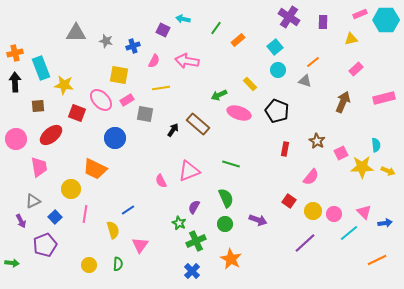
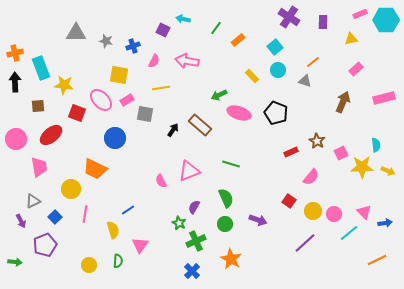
yellow rectangle at (250, 84): moved 2 px right, 8 px up
black pentagon at (277, 111): moved 1 px left, 2 px down
brown rectangle at (198, 124): moved 2 px right, 1 px down
red rectangle at (285, 149): moved 6 px right, 3 px down; rotated 56 degrees clockwise
green arrow at (12, 263): moved 3 px right, 1 px up
green semicircle at (118, 264): moved 3 px up
